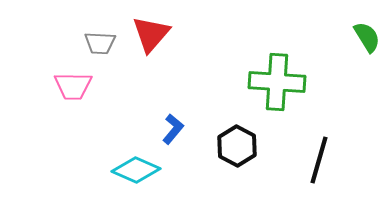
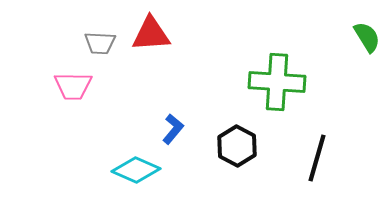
red triangle: rotated 45 degrees clockwise
black line: moved 2 px left, 2 px up
